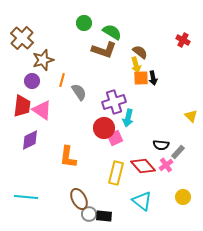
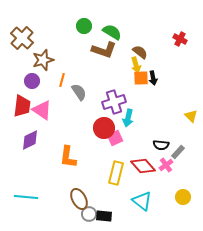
green circle: moved 3 px down
red cross: moved 3 px left, 1 px up
